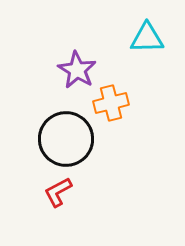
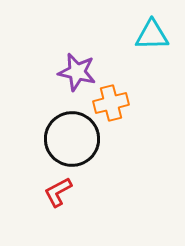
cyan triangle: moved 5 px right, 3 px up
purple star: moved 2 px down; rotated 18 degrees counterclockwise
black circle: moved 6 px right
